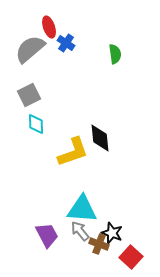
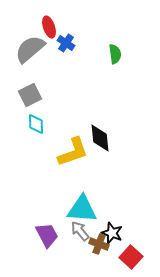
gray square: moved 1 px right
